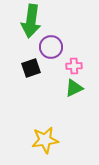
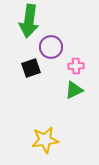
green arrow: moved 2 px left
pink cross: moved 2 px right
green triangle: moved 2 px down
